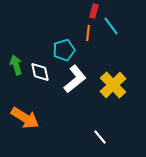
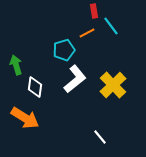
red rectangle: rotated 24 degrees counterclockwise
orange line: moved 1 px left; rotated 56 degrees clockwise
white diamond: moved 5 px left, 15 px down; rotated 20 degrees clockwise
